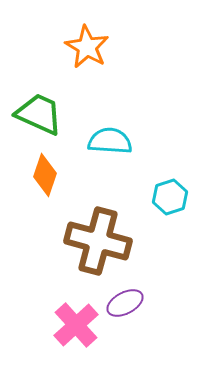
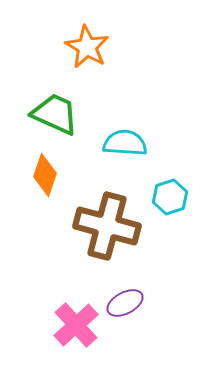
green trapezoid: moved 16 px right
cyan semicircle: moved 15 px right, 2 px down
brown cross: moved 9 px right, 15 px up
